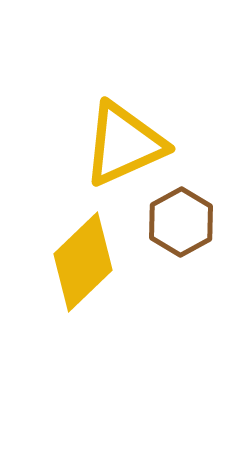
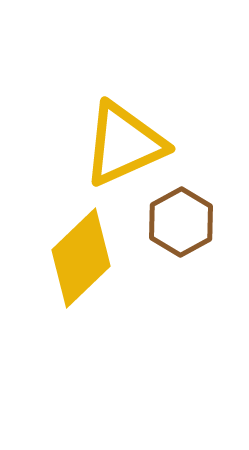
yellow diamond: moved 2 px left, 4 px up
